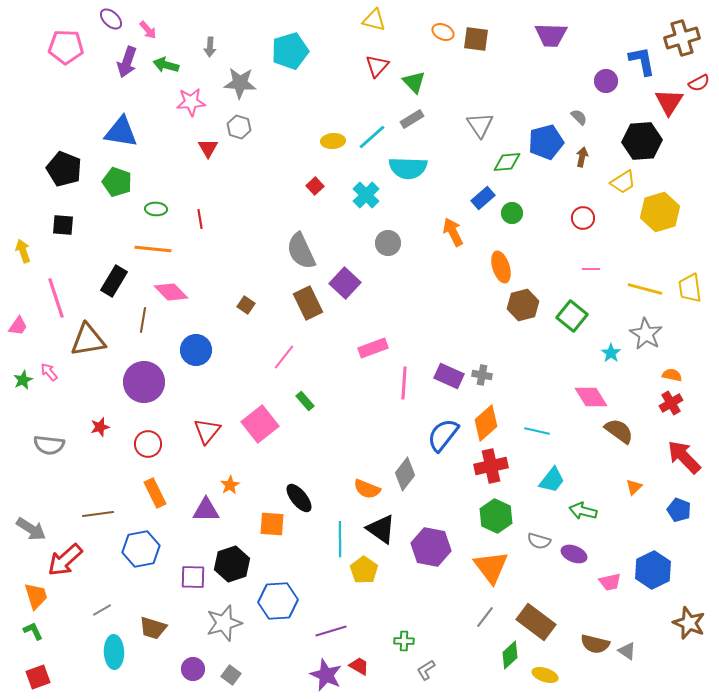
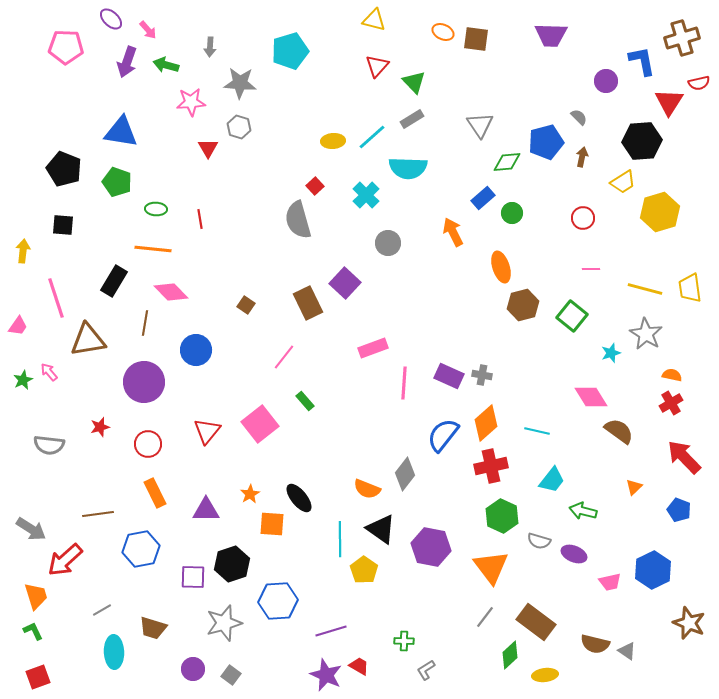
red semicircle at (699, 83): rotated 15 degrees clockwise
yellow arrow at (23, 251): rotated 25 degrees clockwise
gray semicircle at (301, 251): moved 3 px left, 31 px up; rotated 9 degrees clockwise
brown line at (143, 320): moved 2 px right, 3 px down
cyan star at (611, 353): rotated 18 degrees clockwise
orange star at (230, 485): moved 20 px right, 9 px down
green hexagon at (496, 516): moved 6 px right
yellow ellipse at (545, 675): rotated 25 degrees counterclockwise
